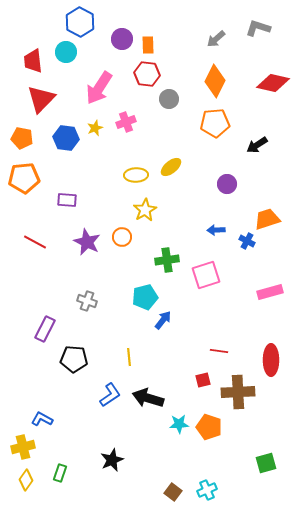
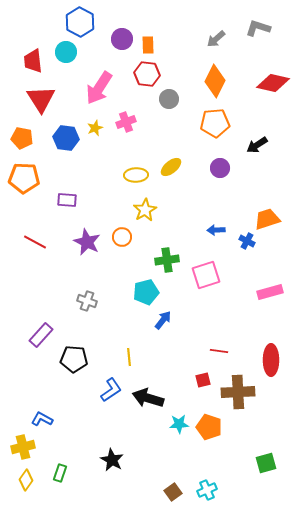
red triangle at (41, 99): rotated 16 degrees counterclockwise
orange pentagon at (24, 178): rotated 8 degrees clockwise
purple circle at (227, 184): moved 7 px left, 16 px up
cyan pentagon at (145, 297): moved 1 px right, 5 px up
purple rectangle at (45, 329): moved 4 px left, 6 px down; rotated 15 degrees clockwise
blue L-shape at (110, 395): moved 1 px right, 5 px up
black star at (112, 460): rotated 20 degrees counterclockwise
brown square at (173, 492): rotated 18 degrees clockwise
